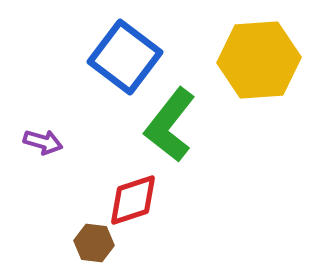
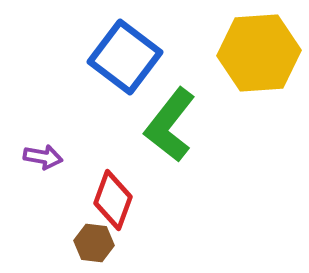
yellow hexagon: moved 7 px up
purple arrow: moved 15 px down; rotated 6 degrees counterclockwise
red diamond: moved 20 px left; rotated 52 degrees counterclockwise
